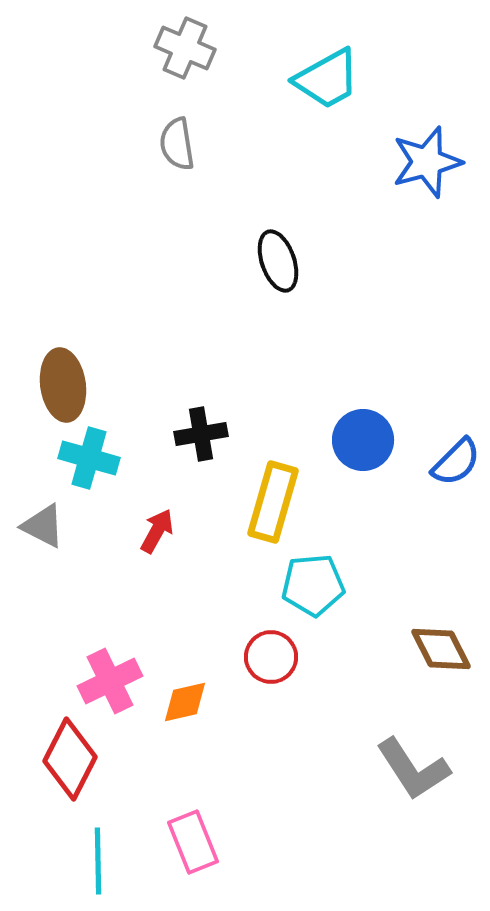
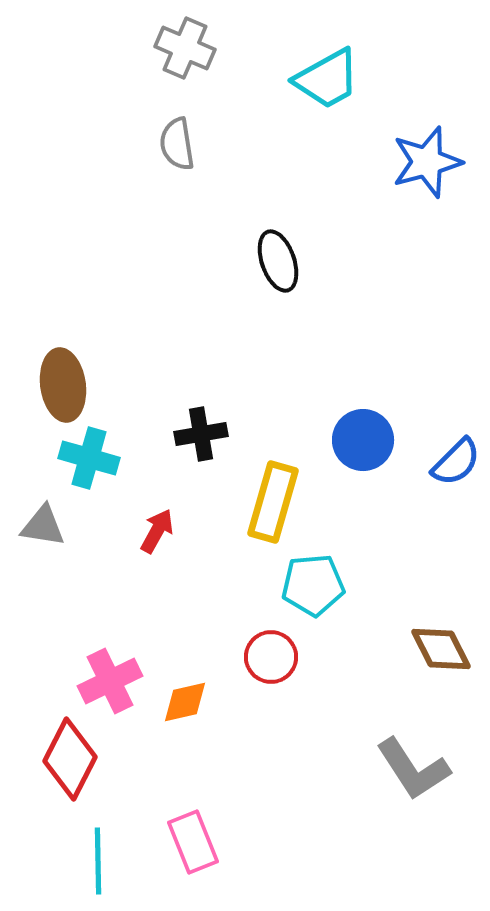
gray triangle: rotated 18 degrees counterclockwise
